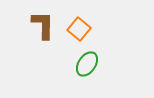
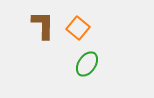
orange square: moved 1 px left, 1 px up
